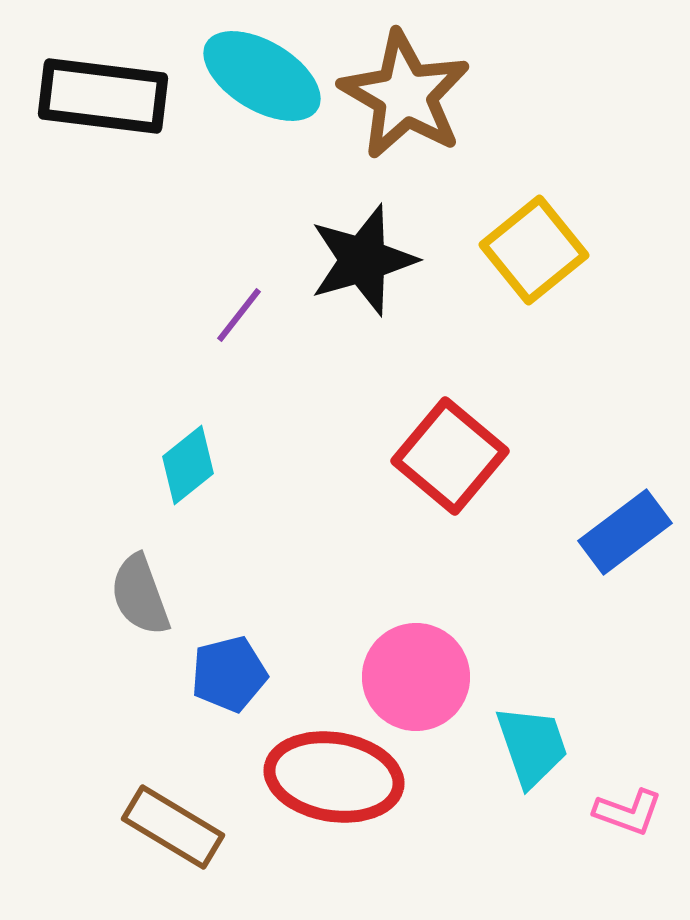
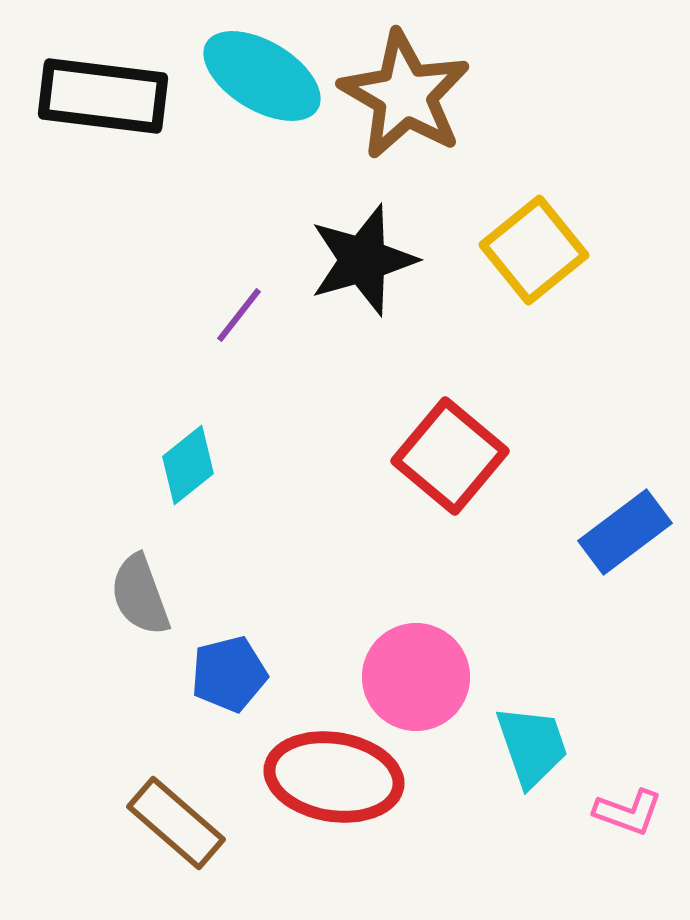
brown rectangle: moved 3 px right, 4 px up; rotated 10 degrees clockwise
